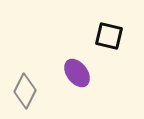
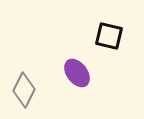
gray diamond: moved 1 px left, 1 px up
